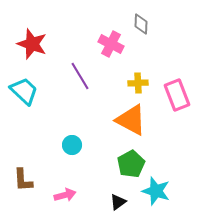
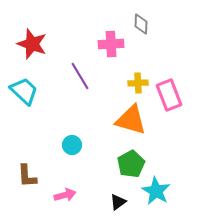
pink cross: rotated 30 degrees counterclockwise
pink rectangle: moved 8 px left
orange triangle: rotated 12 degrees counterclockwise
brown L-shape: moved 4 px right, 4 px up
cyan star: rotated 12 degrees clockwise
